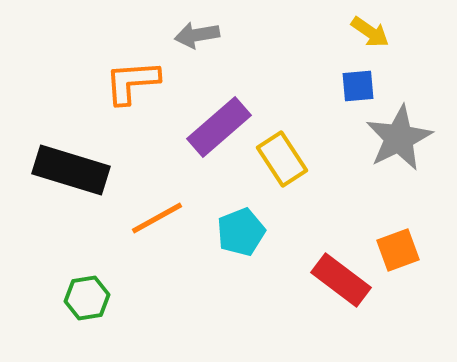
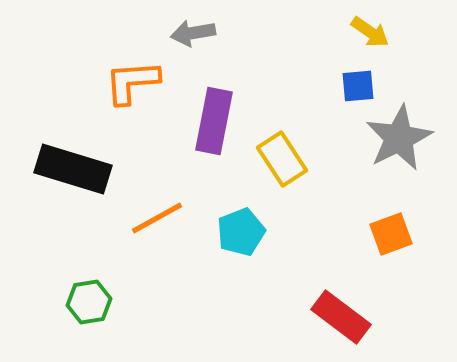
gray arrow: moved 4 px left, 2 px up
purple rectangle: moved 5 px left, 6 px up; rotated 38 degrees counterclockwise
black rectangle: moved 2 px right, 1 px up
orange square: moved 7 px left, 16 px up
red rectangle: moved 37 px down
green hexagon: moved 2 px right, 4 px down
